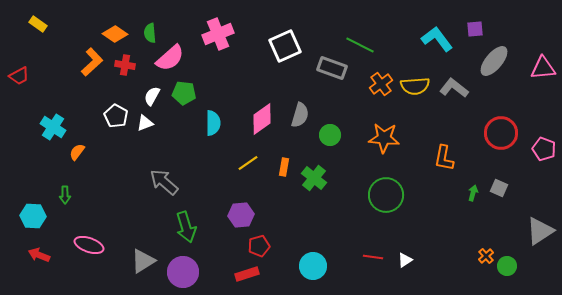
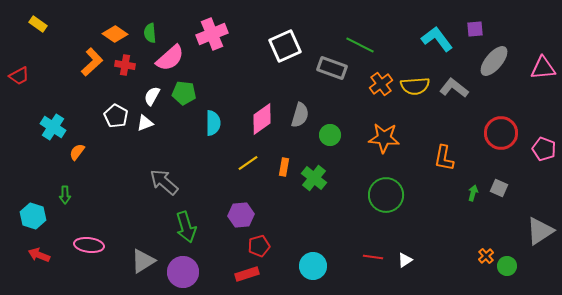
pink cross at (218, 34): moved 6 px left
cyan hexagon at (33, 216): rotated 15 degrees clockwise
pink ellipse at (89, 245): rotated 12 degrees counterclockwise
